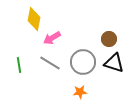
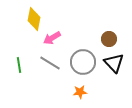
black triangle: rotated 30 degrees clockwise
